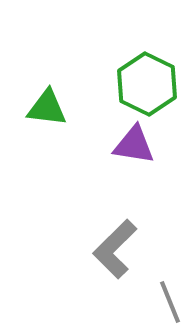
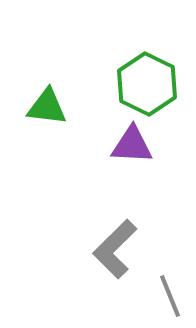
green triangle: moved 1 px up
purple triangle: moved 2 px left; rotated 6 degrees counterclockwise
gray line: moved 6 px up
